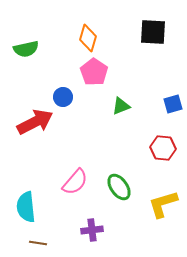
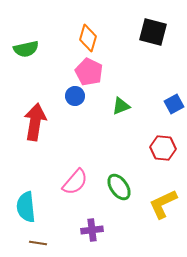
black square: rotated 12 degrees clockwise
pink pentagon: moved 5 px left; rotated 8 degrees counterclockwise
blue circle: moved 12 px right, 1 px up
blue square: moved 1 px right; rotated 12 degrees counterclockwise
red arrow: rotated 54 degrees counterclockwise
yellow L-shape: rotated 8 degrees counterclockwise
